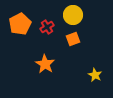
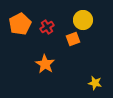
yellow circle: moved 10 px right, 5 px down
yellow star: moved 8 px down; rotated 16 degrees counterclockwise
